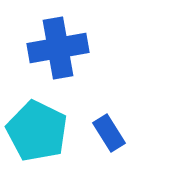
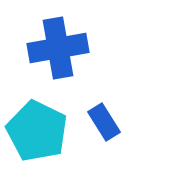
blue rectangle: moved 5 px left, 11 px up
